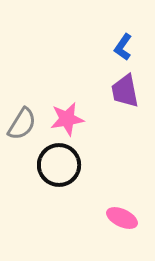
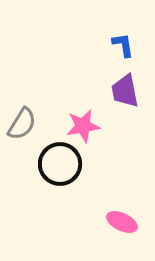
blue L-shape: moved 2 px up; rotated 136 degrees clockwise
pink star: moved 16 px right, 7 px down
black circle: moved 1 px right, 1 px up
pink ellipse: moved 4 px down
